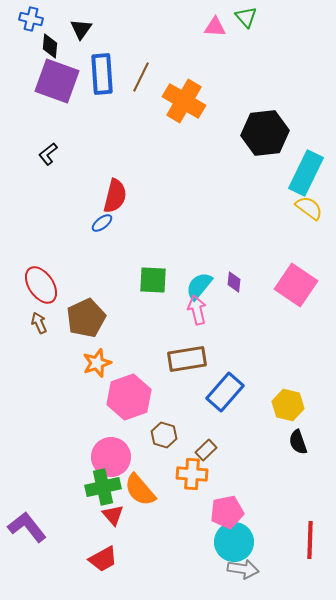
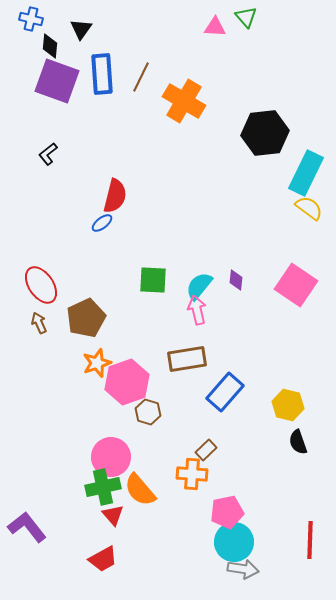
purple diamond at (234, 282): moved 2 px right, 2 px up
pink hexagon at (129, 397): moved 2 px left, 15 px up
brown hexagon at (164, 435): moved 16 px left, 23 px up
